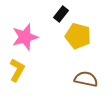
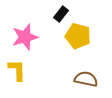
yellow L-shape: rotated 30 degrees counterclockwise
